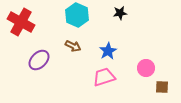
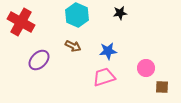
blue star: rotated 24 degrees clockwise
